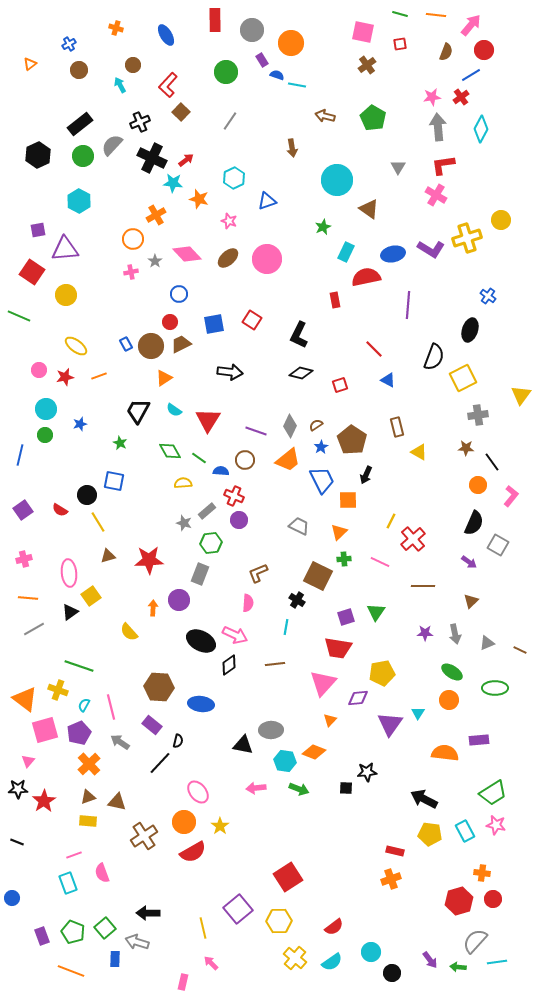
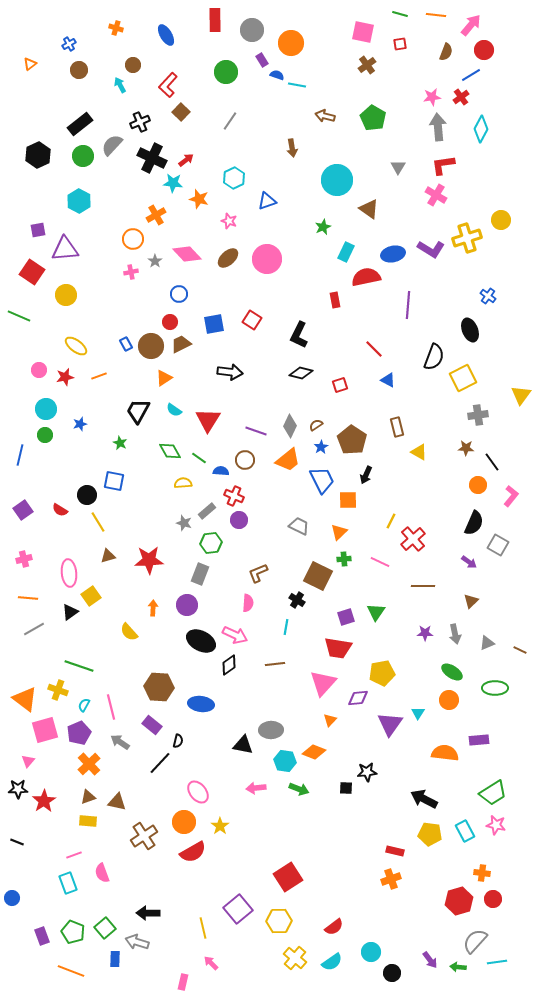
black ellipse at (470, 330): rotated 40 degrees counterclockwise
purple circle at (179, 600): moved 8 px right, 5 px down
